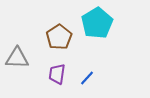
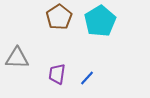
cyan pentagon: moved 3 px right, 2 px up
brown pentagon: moved 20 px up
